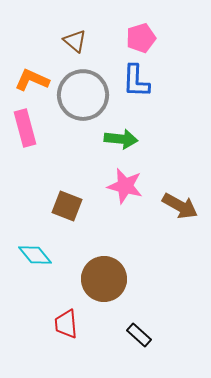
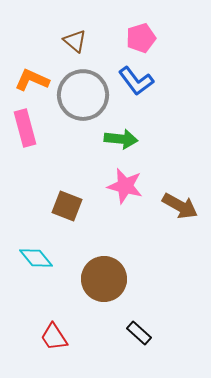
blue L-shape: rotated 39 degrees counterclockwise
cyan diamond: moved 1 px right, 3 px down
red trapezoid: moved 12 px left, 13 px down; rotated 28 degrees counterclockwise
black rectangle: moved 2 px up
